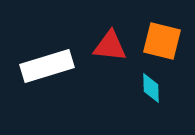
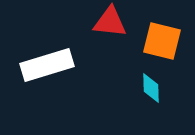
red triangle: moved 24 px up
white rectangle: moved 1 px up
